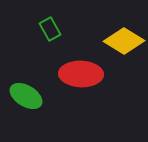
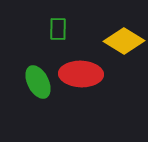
green rectangle: moved 8 px right; rotated 30 degrees clockwise
green ellipse: moved 12 px right, 14 px up; rotated 32 degrees clockwise
